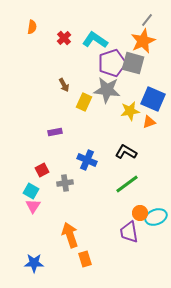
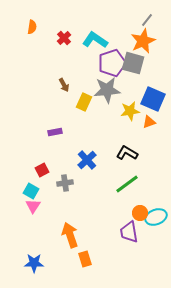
gray star: rotated 12 degrees counterclockwise
black L-shape: moved 1 px right, 1 px down
blue cross: rotated 24 degrees clockwise
